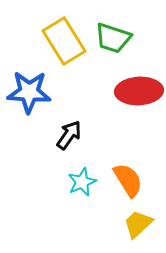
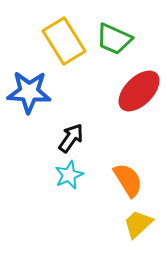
green trapezoid: moved 1 px right, 1 px down; rotated 6 degrees clockwise
red ellipse: rotated 42 degrees counterclockwise
black arrow: moved 2 px right, 3 px down
cyan star: moved 13 px left, 7 px up
